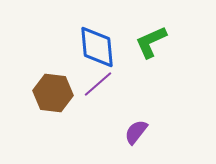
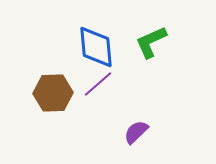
blue diamond: moved 1 px left
brown hexagon: rotated 9 degrees counterclockwise
purple semicircle: rotated 8 degrees clockwise
